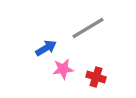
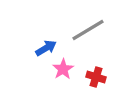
gray line: moved 2 px down
pink star: rotated 25 degrees counterclockwise
